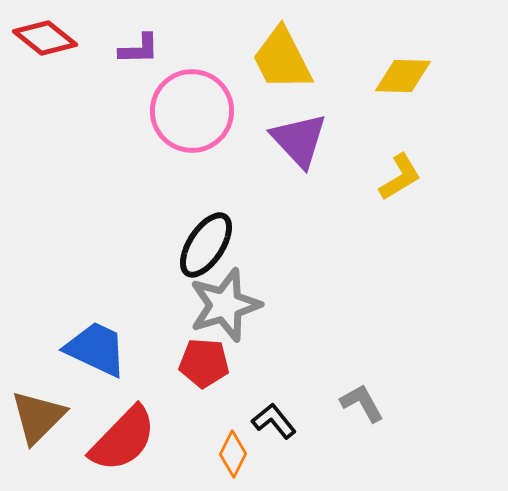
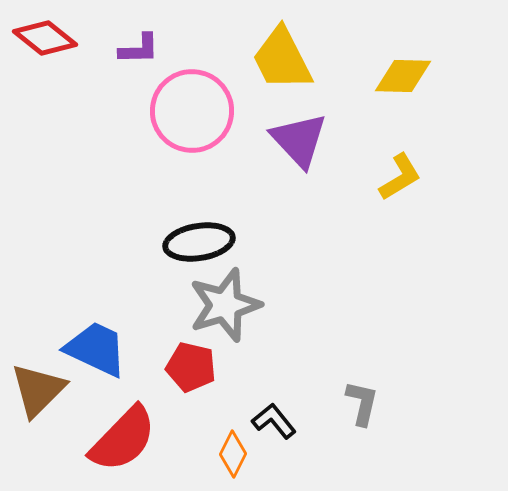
black ellipse: moved 7 px left, 3 px up; rotated 48 degrees clockwise
red pentagon: moved 13 px left, 4 px down; rotated 9 degrees clockwise
gray L-shape: rotated 42 degrees clockwise
brown triangle: moved 27 px up
